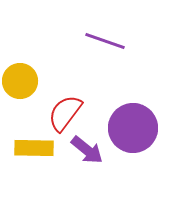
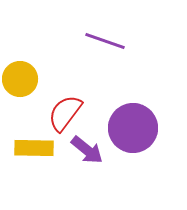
yellow circle: moved 2 px up
